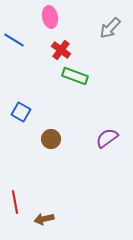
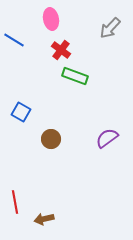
pink ellipse: moved 1 px right, 2 px down
